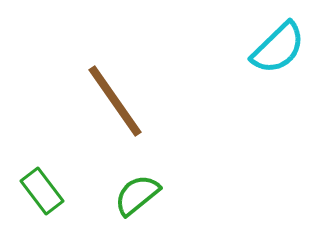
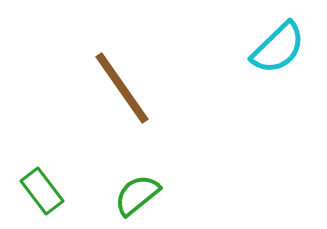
brown line: moved 7 px right, 13 px up
